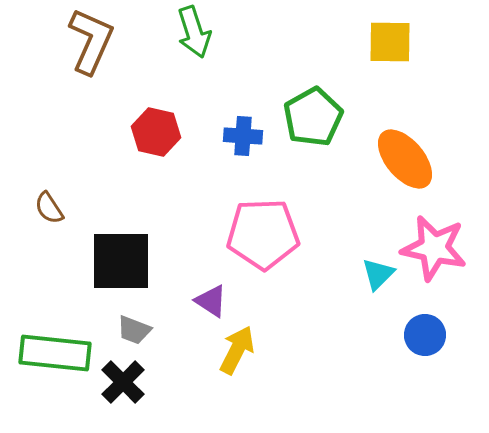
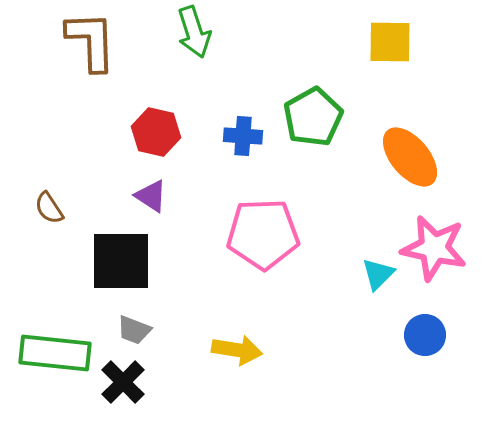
brown L-shape: rotated 26 degrees counterclockwise
orange ellipse: moved 5 px right, 2 px up
purple triangle: moved 60 px left, 105 px up
yellow arrow: rotated 72 degrees clockwise
